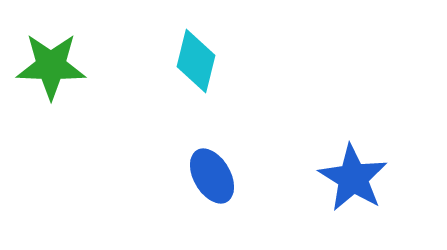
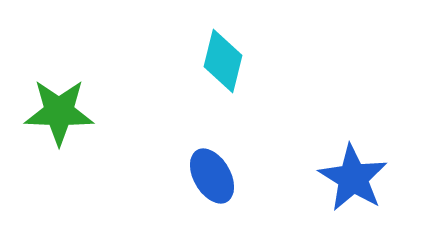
cyan diamond: moved 27 px right
green star: moved 8 px right, 46 px down
